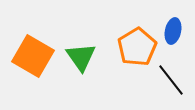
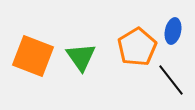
orange square: rotated 9 degrees counterclockwise
